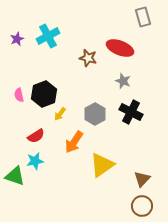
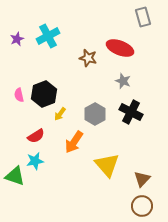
yellow triangle: moved 5 px right; rotated 36 degrees counterclockwise
